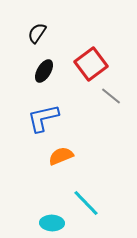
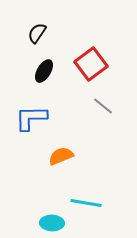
gray line: moved 8 px left, 10 px down
blue L-shape: moved 12 px left; rotated 12 degrees clockwise
cyan line: rotated 36 degrees counterclockwise
